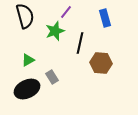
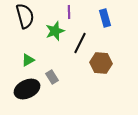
purple line: moved 3 px right; rotated 40 degrees counterclockwise
black line: rotated 15 degrees clockwise
